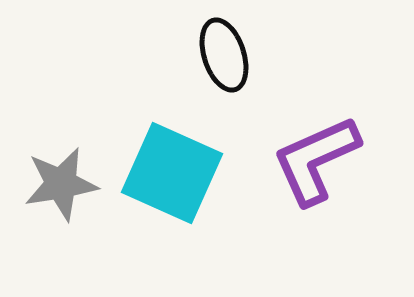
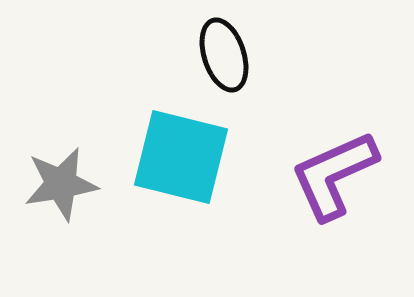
purple L-shape: moved 18 px right, 15 px down
cyan square: moved 9 px right, 16 px up; rotated 10 degrees counterclockwise
